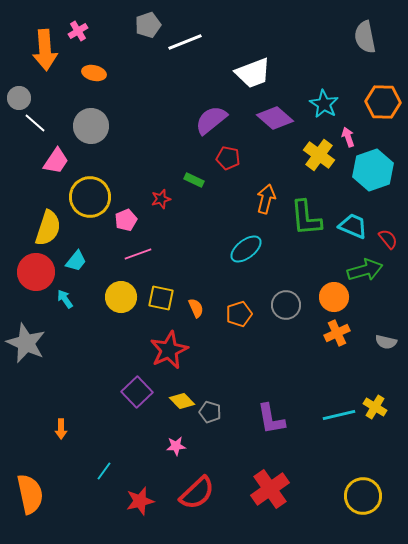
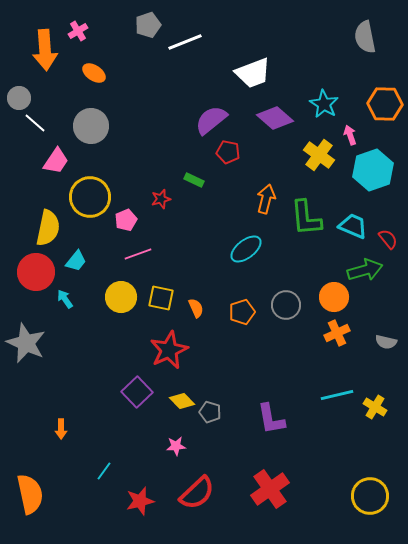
orange ellipse at (94, 73): rotated 20 degrees clockwise
orange hexagon at (383, 102): moved 2 px right, 2 px down
pink arrow at (348, 137): moved 2 px right, 2 px up
red pentagon at (228, 158): moved 6 px up
yellow semicircle at (48, 228): rotated 6 degrees counterclockwise
orange pentagon at (239, 314): moved 3 px right, 2 px up
cyan line at (339, 415): moved 2 px left, 20 px up
yellow circle at (363, 496): moved 7 px right
